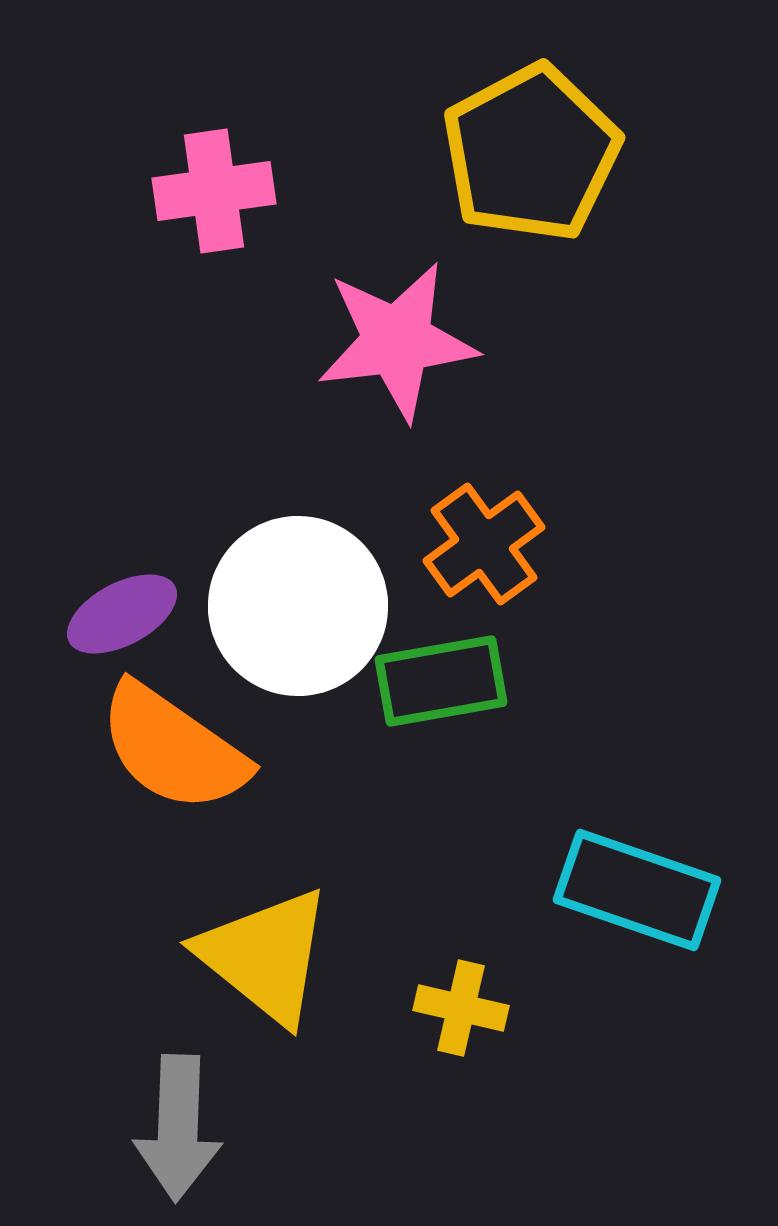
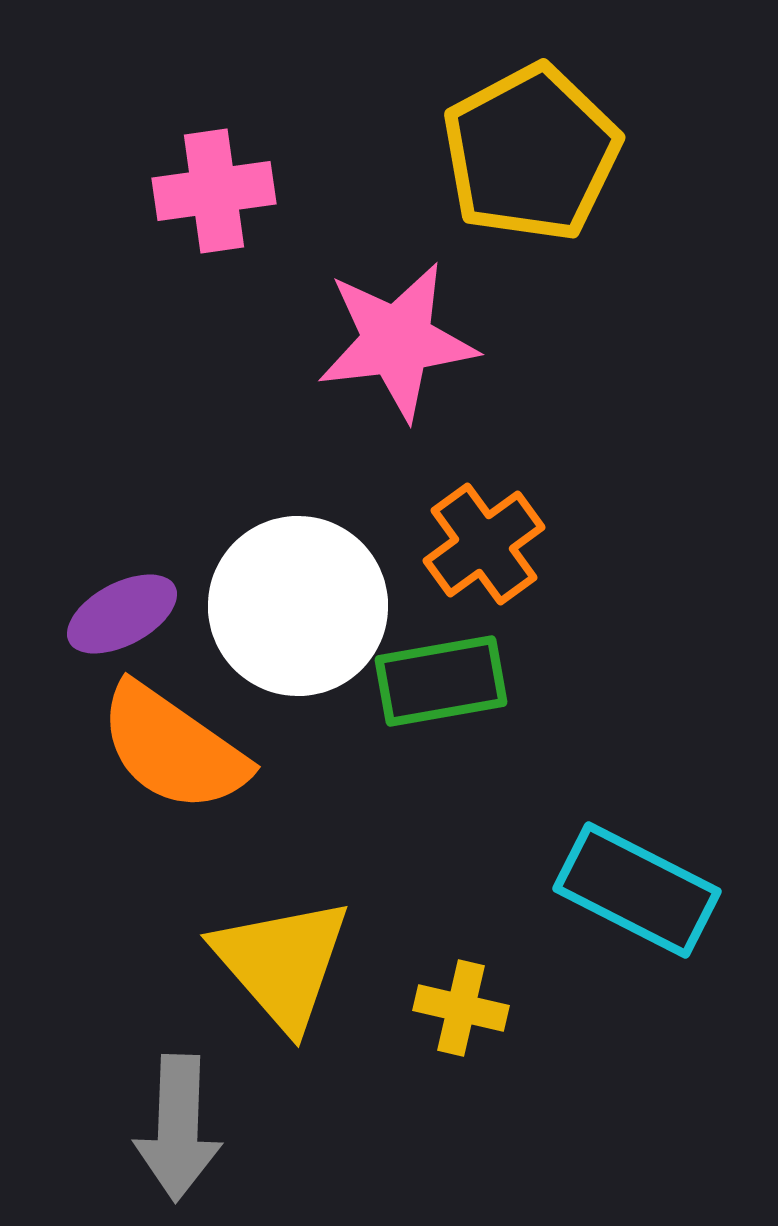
cyan rectangle: rotated 8 degrees clockwise
yellow triangle: moved 17 px right, 7 px down; rotated 10 degrees clockwise
